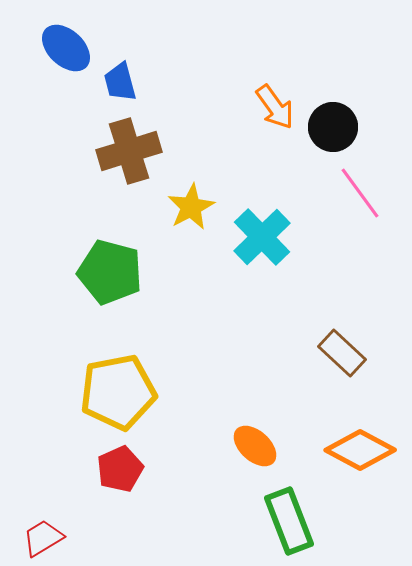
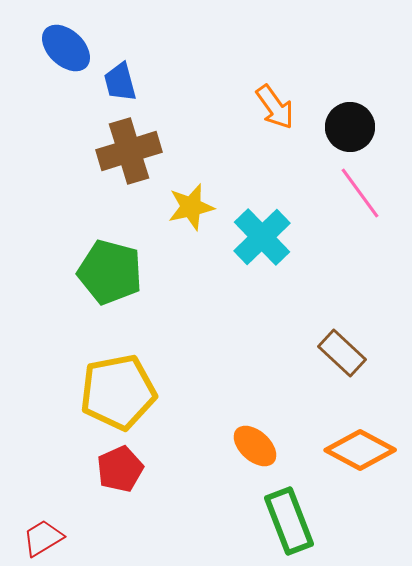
black circle: moved 17 px right
yellow star: rotated 15 degrees clockwise
